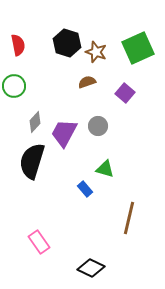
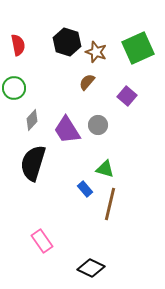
black hexagon: moved 1 px up
brown semicircle: rotated 30 degrees counterclockwise
green circle: moved 2 px down
purple square: moved 2 px right, 3 px down
gray diamond: moved 3 px left, 2 px up
gray circle: moved 1 px up
purple trapezoid: moved 3 px right, 3 px up; rotated 60 degrees counterclockwise
black semicircle: moved 1 px right, 2 px down
brown line: moved 19 px left, 14 px up
pink rectangle: moved 3 px right, 1 px up
